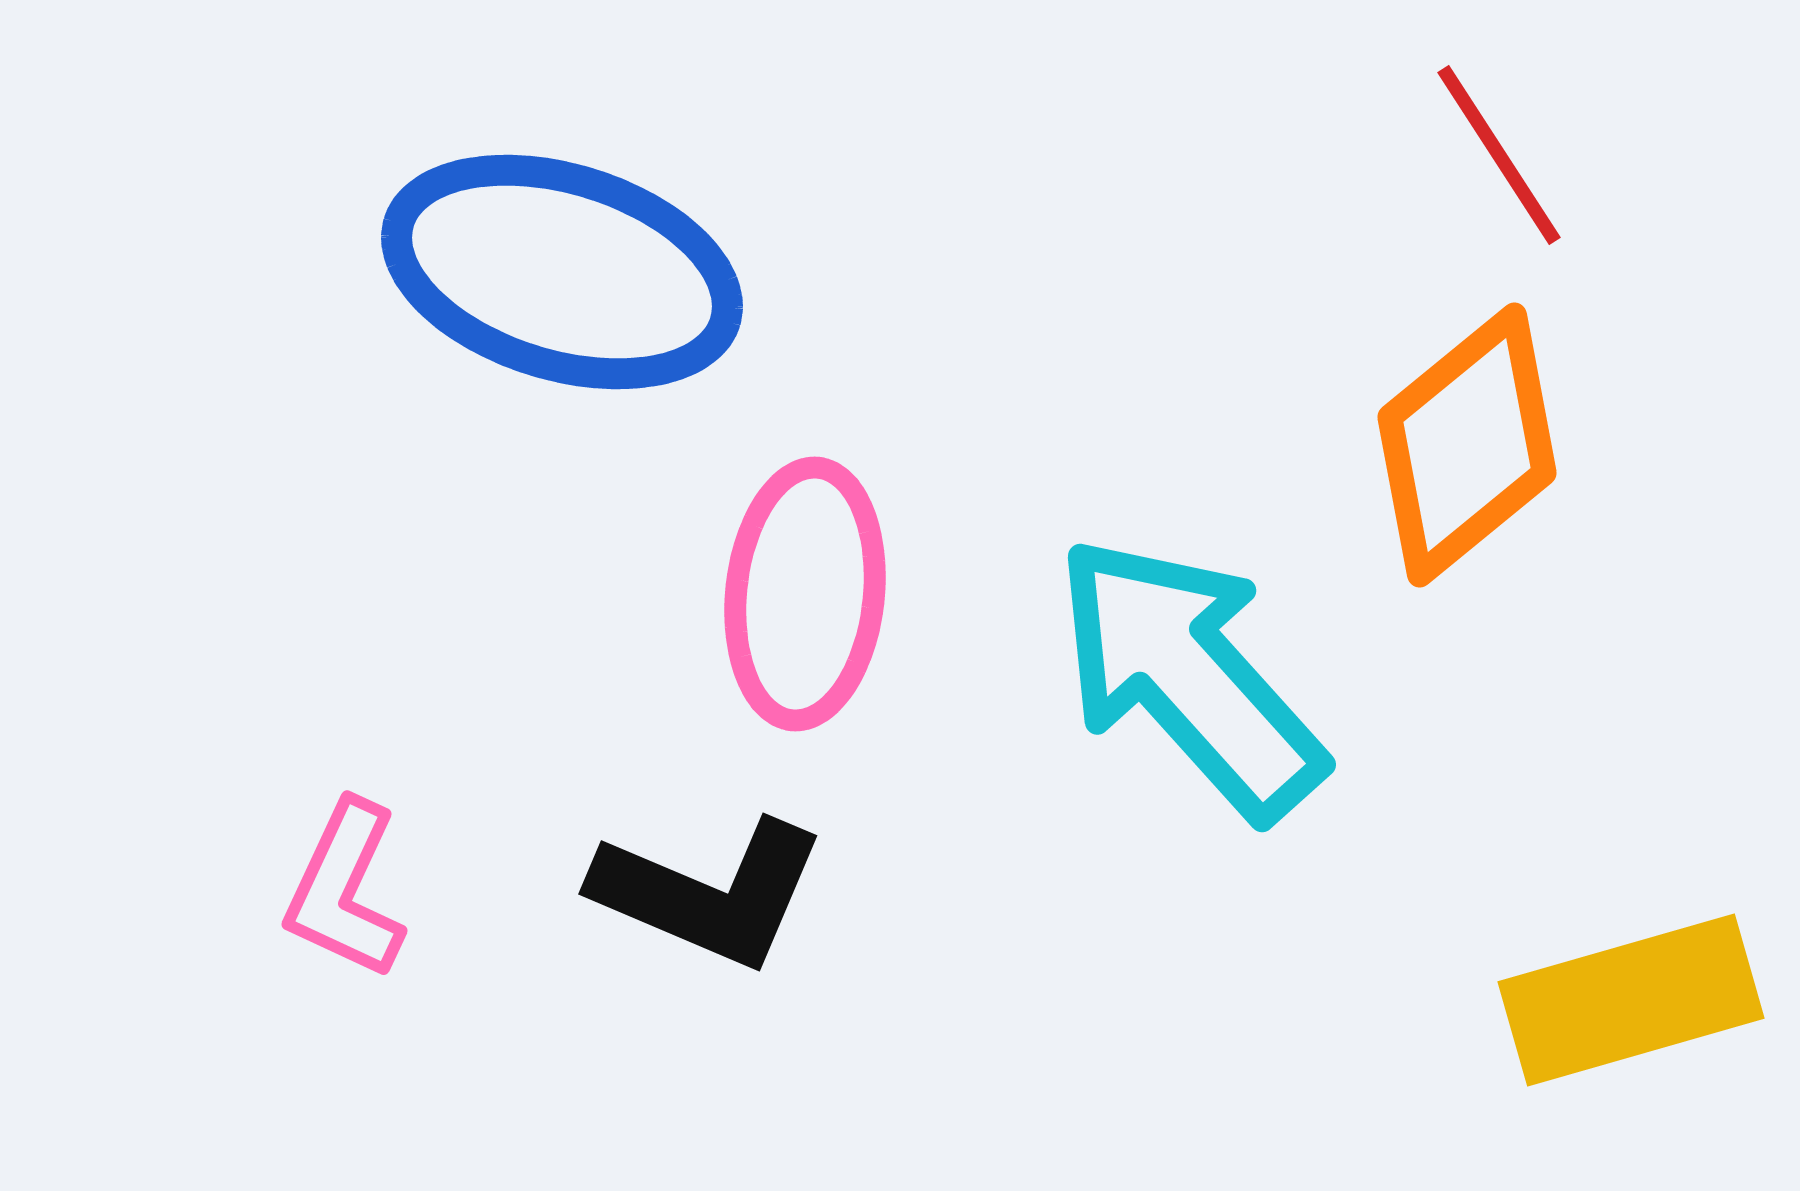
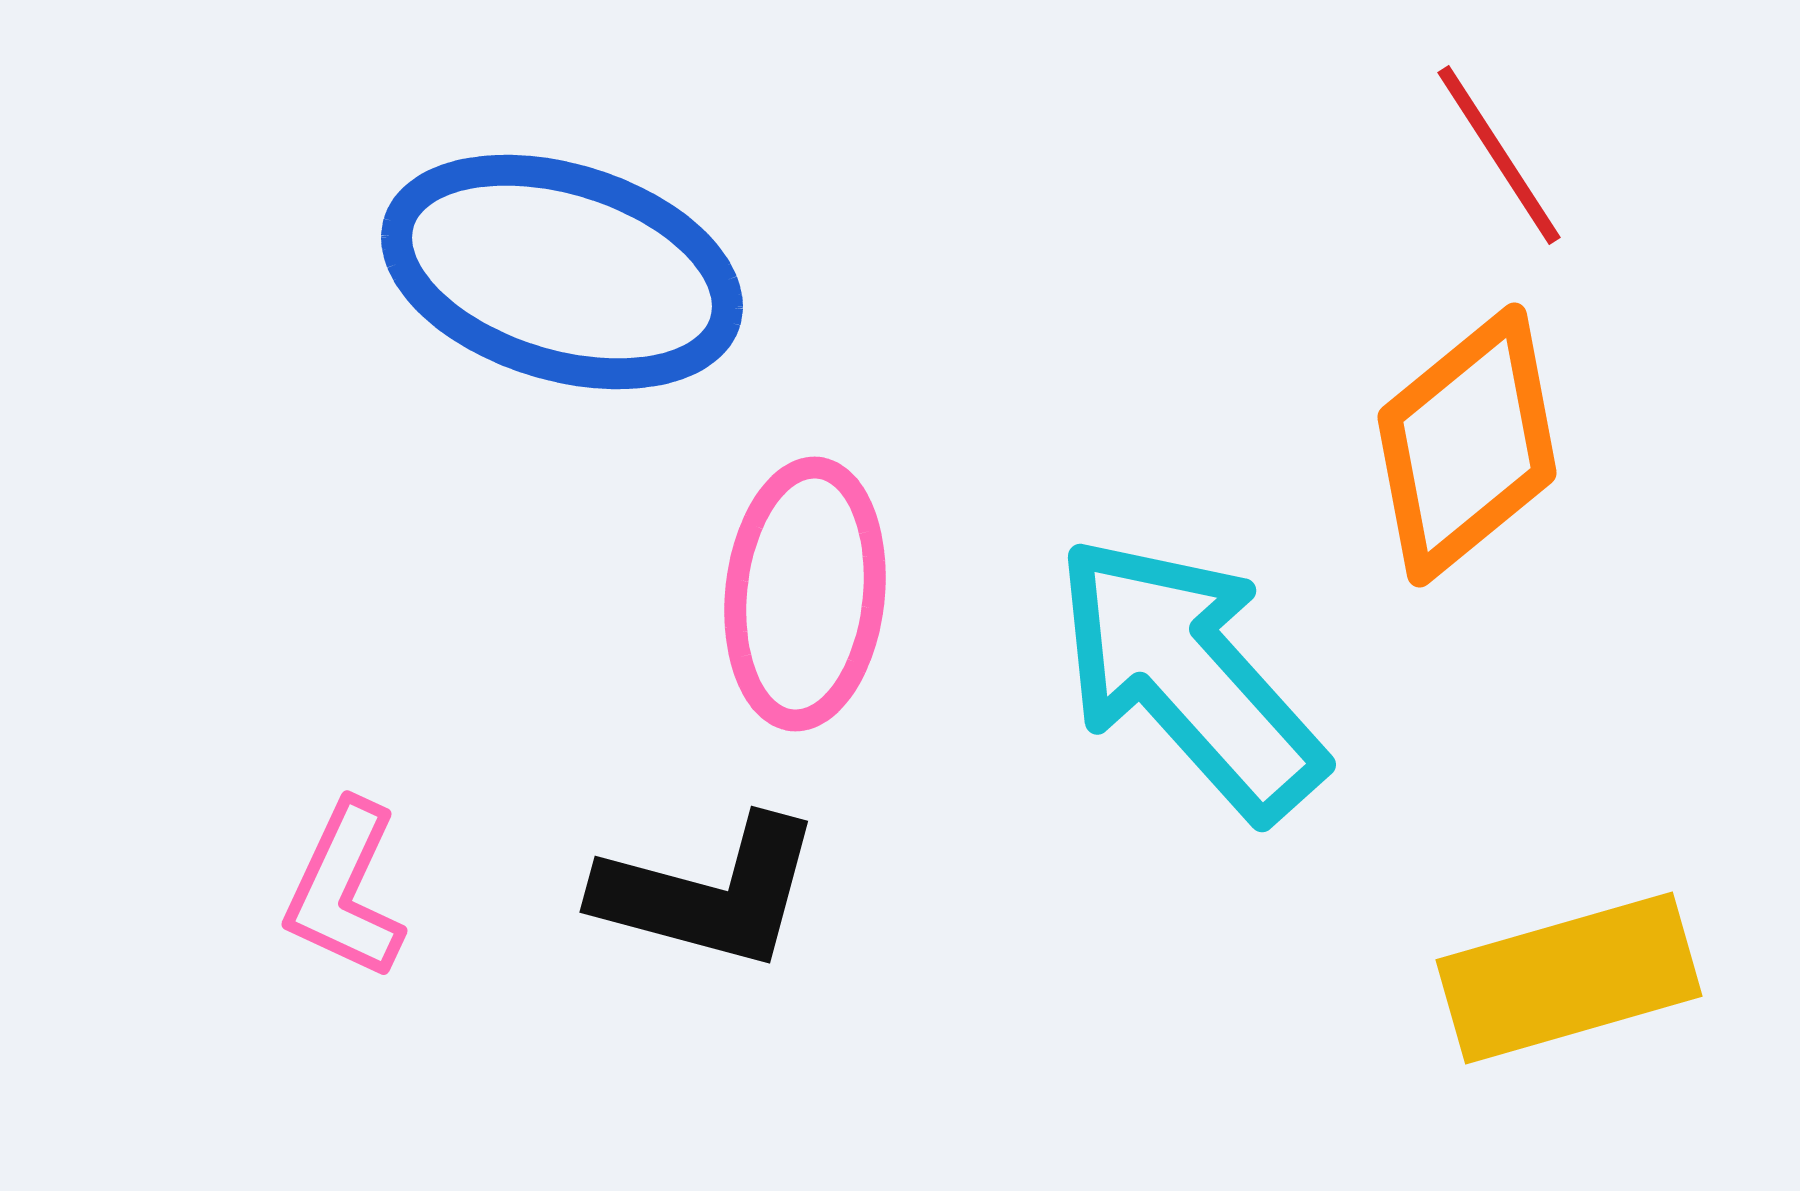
black L-shape: rotated 8 degrees counterclockwise
yellow rectangle: moved 62 px left, 22 px up
